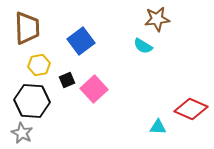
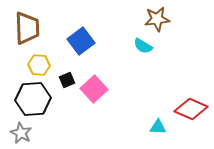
yellow hexagon: rotated 15 degrees clockwise
black hexagon: moved 1 px right, 2 px up; rotated 8 degrees counterclockwise
gray star: moved 1 px left
